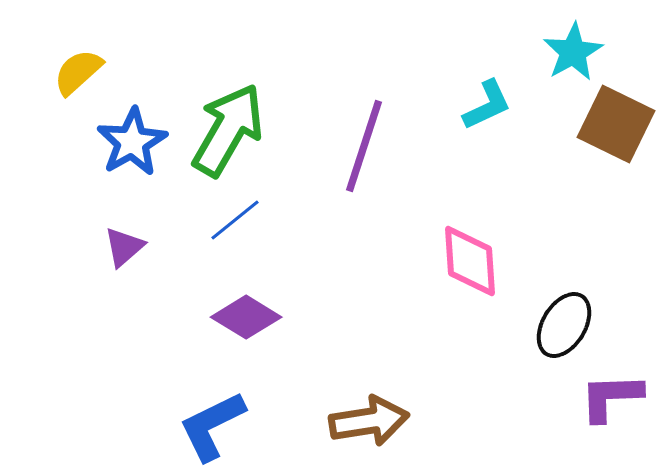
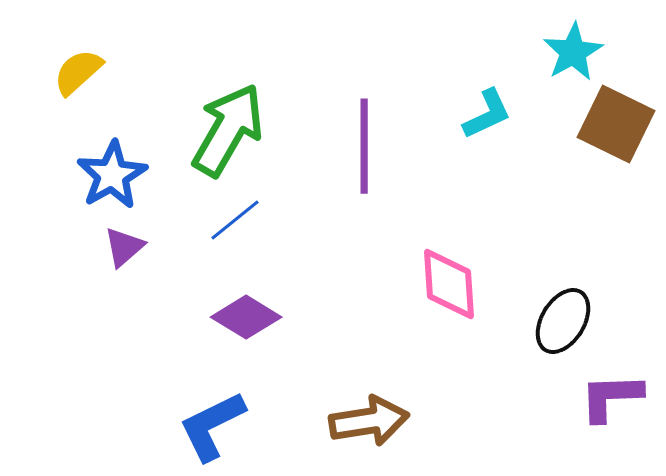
cyan L-shape: moved 9 px down
blue star: moved 20 px left, 33 px down
purple line: rotated 18 degrees counterclockwise
pink diamond: moved 21 px left, 23 px down
black ellipse: moved 1 px left, 4 px up
